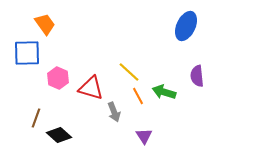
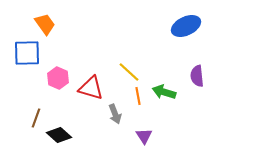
blue ellipse: rotated 40 degrees clockwise
orange line: rotated 18 degrees clockwise
gray arrow: moved 1 px right, 2 px down
